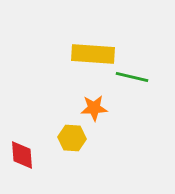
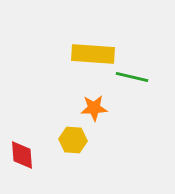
yellow hexagon: moved 1 px right, 2 px down
